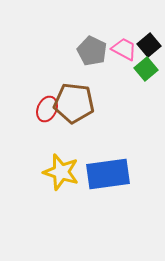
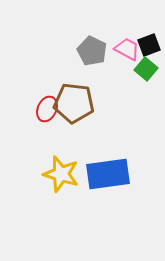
black square: rotated 20 degrees clockwise
pink trapezoid: moved 3 px right
green square: rotated 10 degrees counterclockwise
yellow star: moved 2 px down
